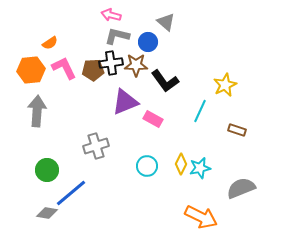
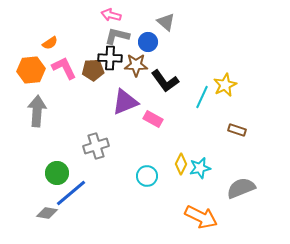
black cross: moved 1 px left, 5 px up; rotated 10 degrees clockwise
cyan line: moved 2 px right, 14 px up
cyan circle: moved 10 px down
green circle: moved 10 px right, 3 px down
